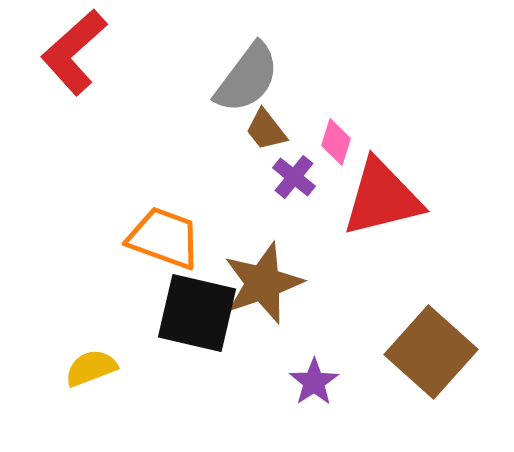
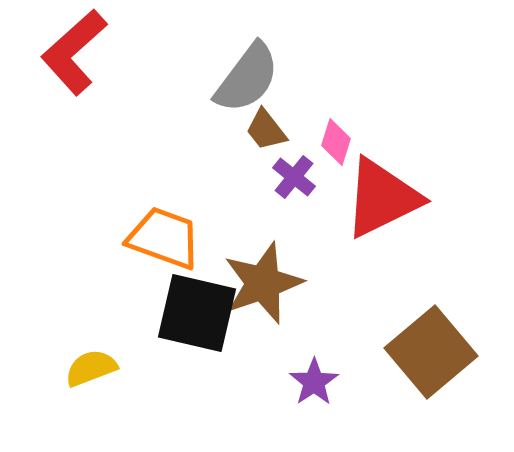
red triangle: rotated 12 degrees counterclockwise
brown square: rotated 8 degrees clockwise
